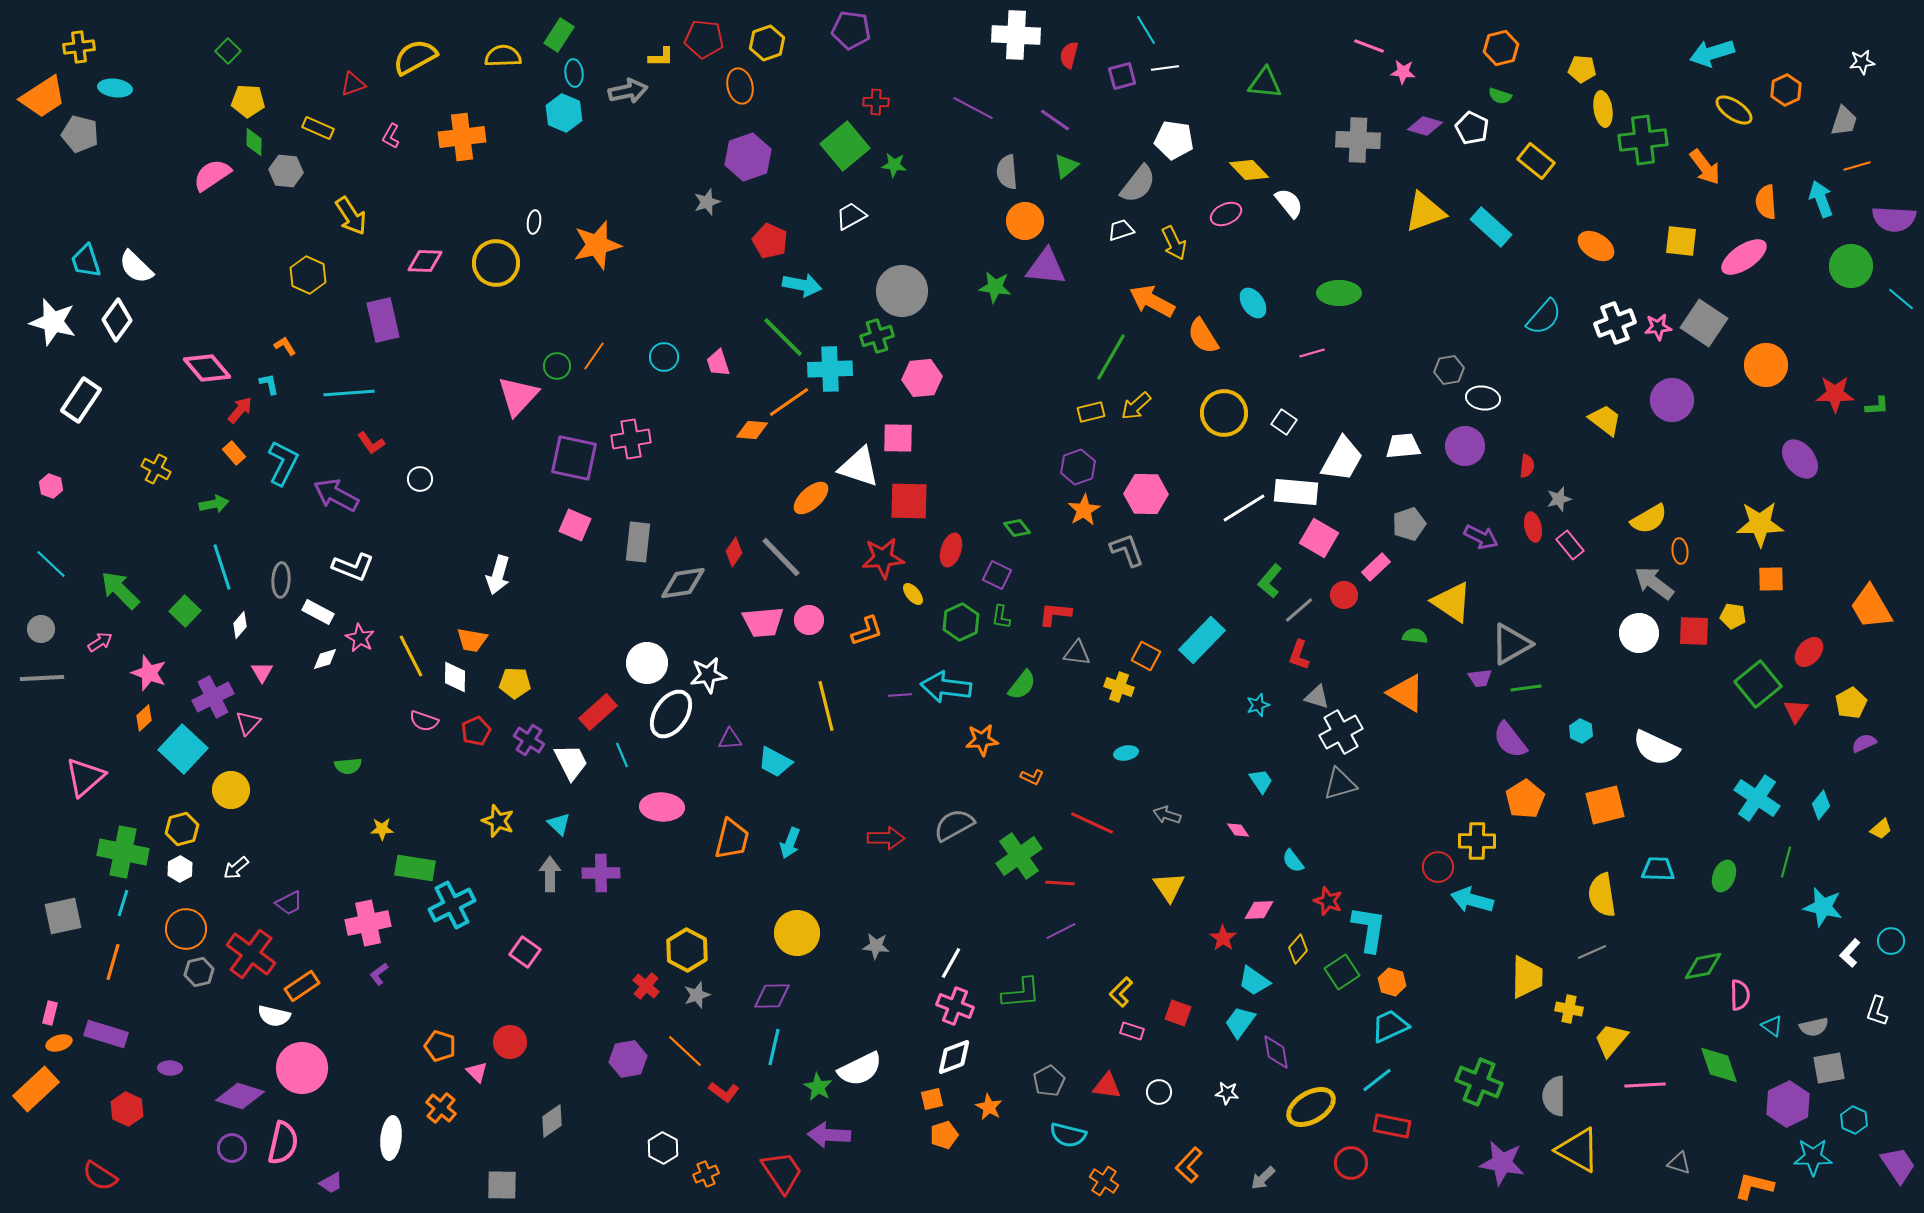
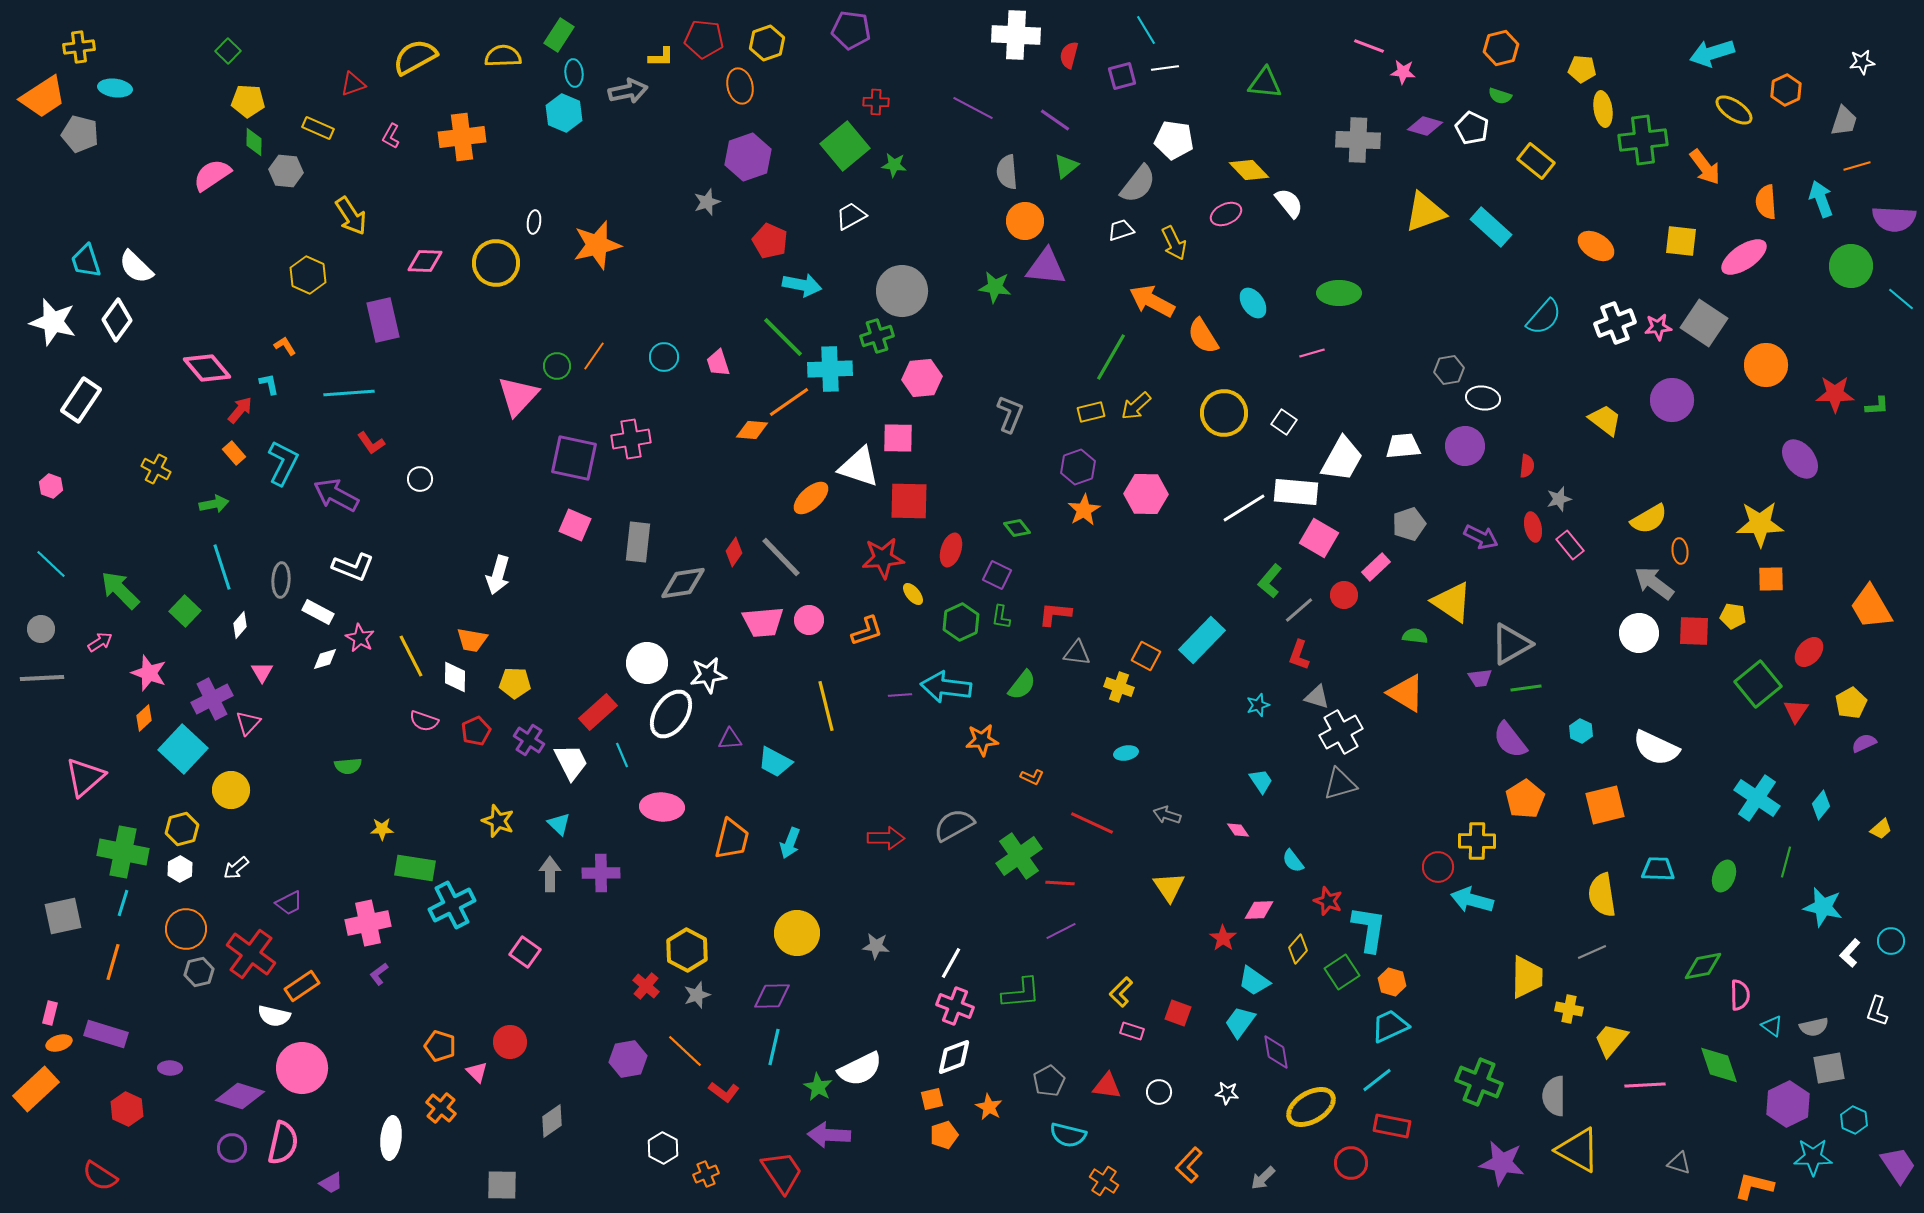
gray L-shape at (1127, 550): moved 117 px left, 136 px up; rotated 42 degrees clockwise
purple cross at (213, 697): moved 1 px left, 2 px down
